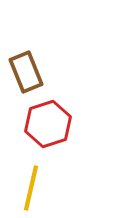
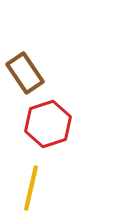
brown rectangle: moved 1 px left, 1 px down; rotated 12 degrees counterclockwise
